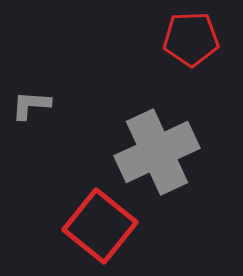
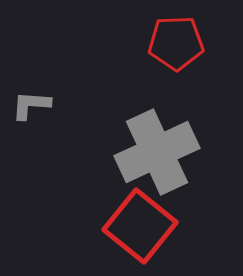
red pentagon: moved 15 px left, 4 px down
red square: moved 40 px right
